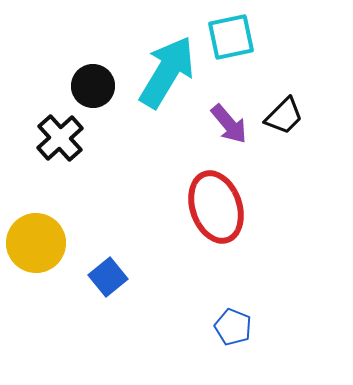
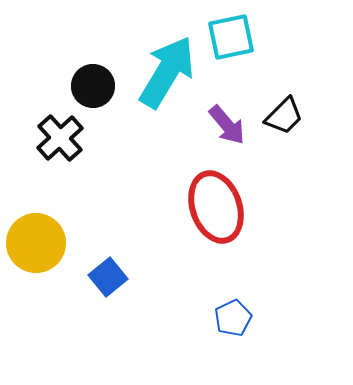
purple arrow: moved 2 px left, 1 px down
blue pentagon: moved 9 px up; rotated 24 degrees clockwise
